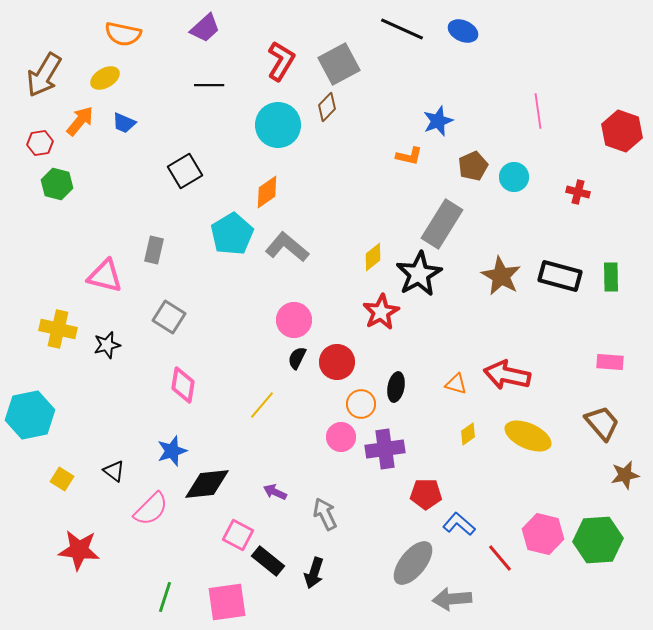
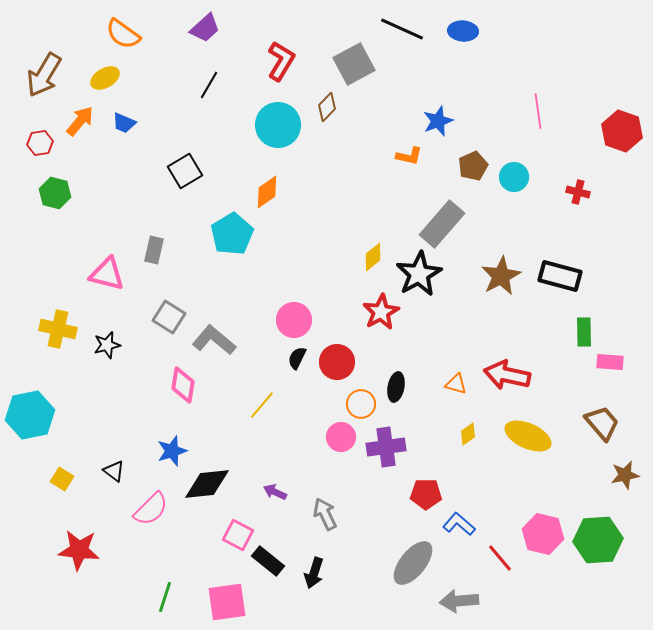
blue ellipse at (463, 31): rotated 20 degrees counterclockwise
orange semicircle at (123, 34): rotated 24 degrees clockwise
gray square at (339, 64): moved 15 px right
black line at (209, 85): rotated 60 degrees counterclockwise
green hexagon at (57, 184): moved 2 px left, 9 px down
gray rectangle at (442, 224): rotated 9 degrees clockwise
gray L-shape at (287, 247): moved 73 px left, 93 px down
pink triangle at (105, 276): moved 2 px right, 2 px up
brown star at (501, 276): rotated 15 degrees clockwise
green rectangle at (611, 277): moved 27 px left, 55 px down
purple cross at (385, 449): moved 1 px right, 2 px up
gray arrow at (452, 599): moved 7 px right, 2 px down
